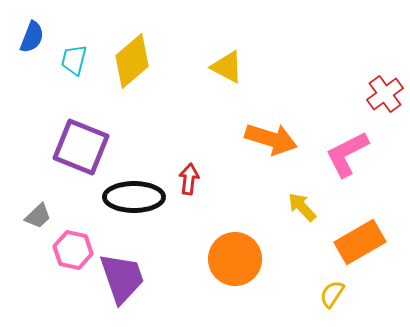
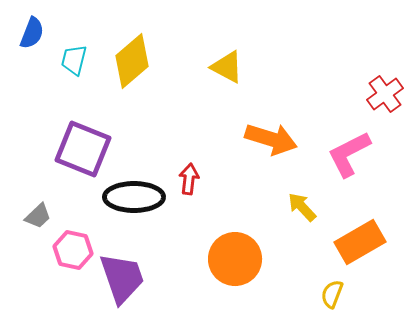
blue semicircle: moved 4 px up
purple square: moved 2 px right, 2 px down
pink L-shape: moved 2 px right
yellow semicircle: rotated 12 degrees counterclockwise
